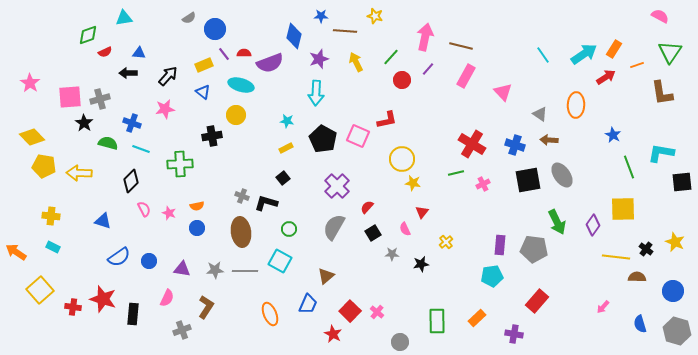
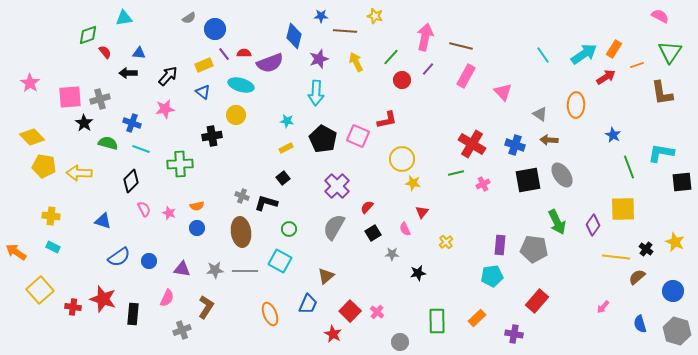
red semicircle at (105, 52): rotated 104 degrees counterclockwise
black star at (421, 264): moved 3 px left, 9 px down
brown semicircle at (637, 277): rotated 42 degrees counterclockwise
